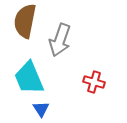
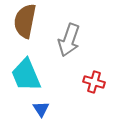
gray arrow: moved 9 px right
cyan trapezoid: moved 3 px left, 3 px up
